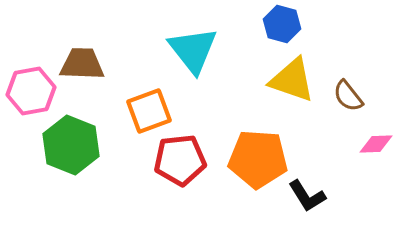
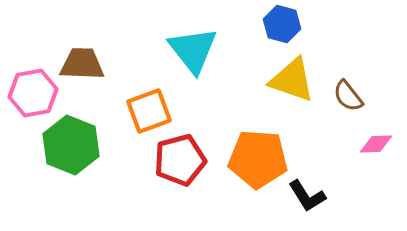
pink hexagon: moved 2 px right, 2 px down
red pentagon: rotated 9 degrees counterclockwise
